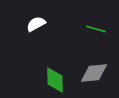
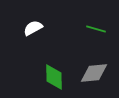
white semicircle: moved 3 px left, 4 px down
green diamond: moved 1 px left, 3 px up
